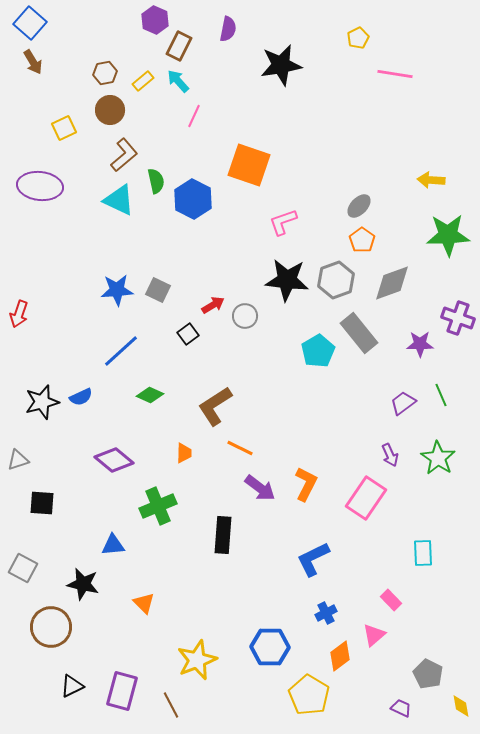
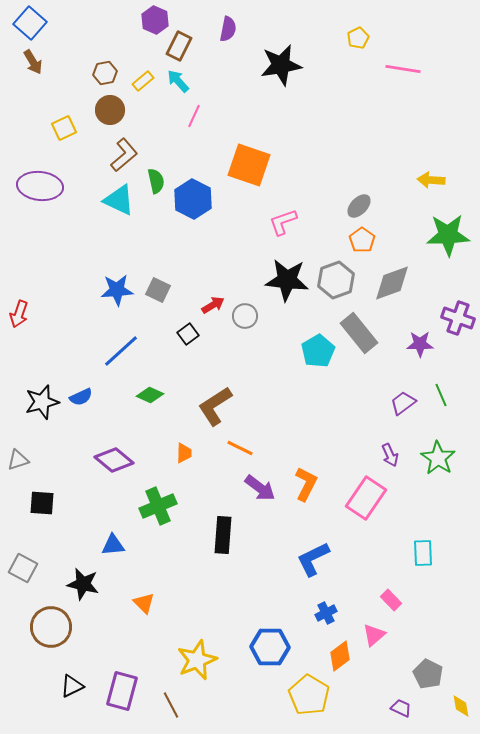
pink line at (395, 74): moved 8 px right, 5 px up
